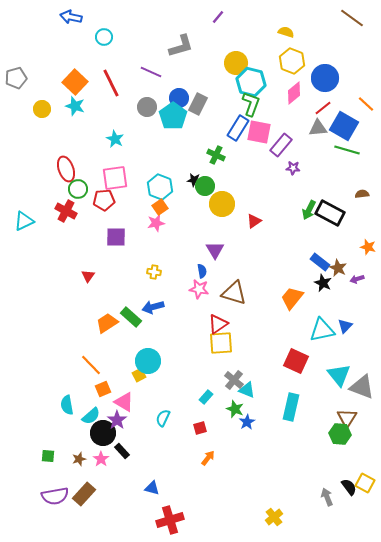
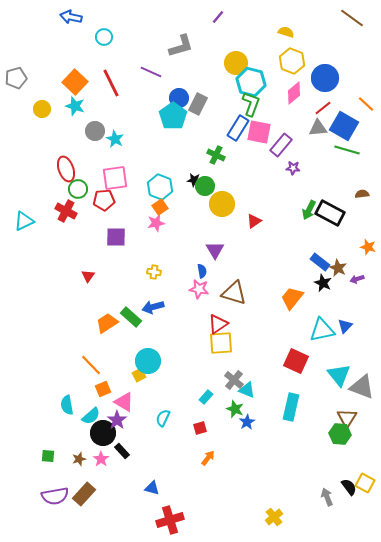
gray circle at (147, 107): moved 52 px left, 24 px down
